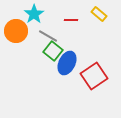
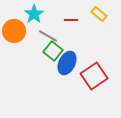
orange circle: moved 2 px left
